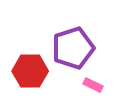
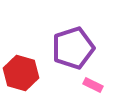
red hexagon: moved 9 px left, 2 px down; rotated 16 degrees clockwise
